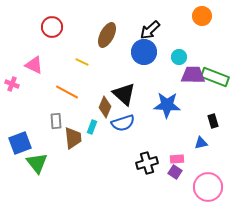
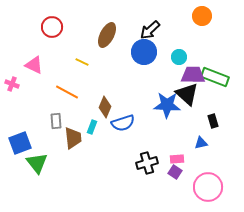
black triangle: moved 63 px right
